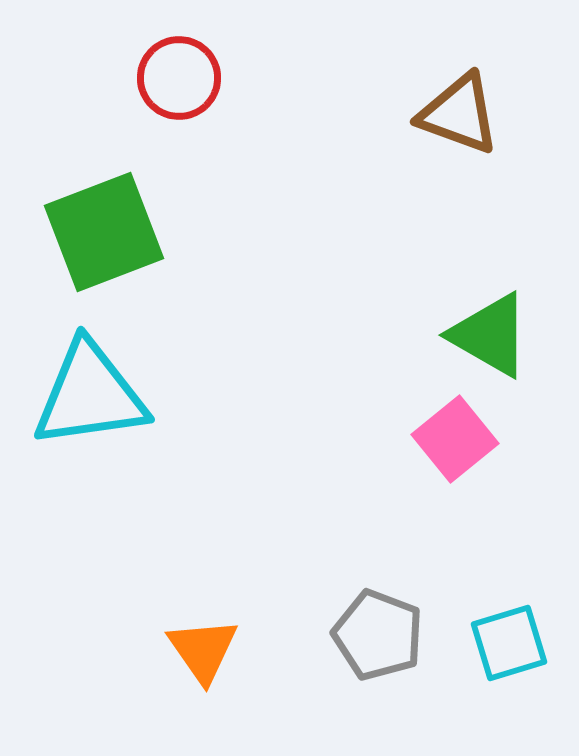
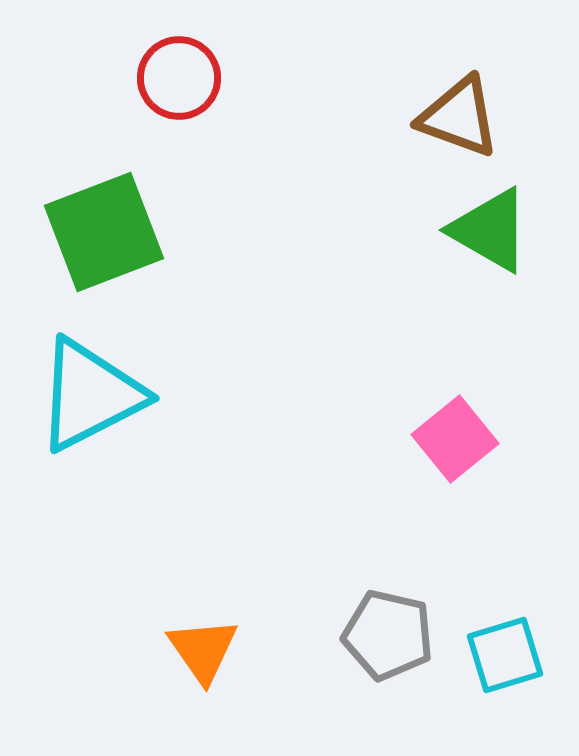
brown triangle: moved 3 px down
green triangle: moved 105 px up
cyan triangle: rotated 19 degrees counterclockwise
gray pentagon: moved 10 px right; rotated 8 degrees counterclockwise
cyan square: moved 4 px left, 12 px down
